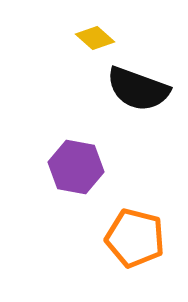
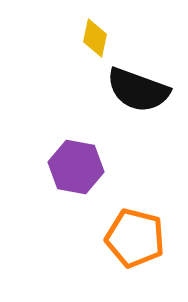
yellow diamond: rotated 60 degrees clockwise
black semicircle: moved 1 px down
